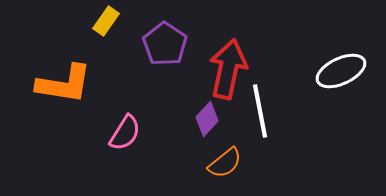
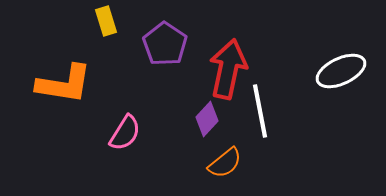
yellow rectangle: rotated 52 degrees counterclockwise
